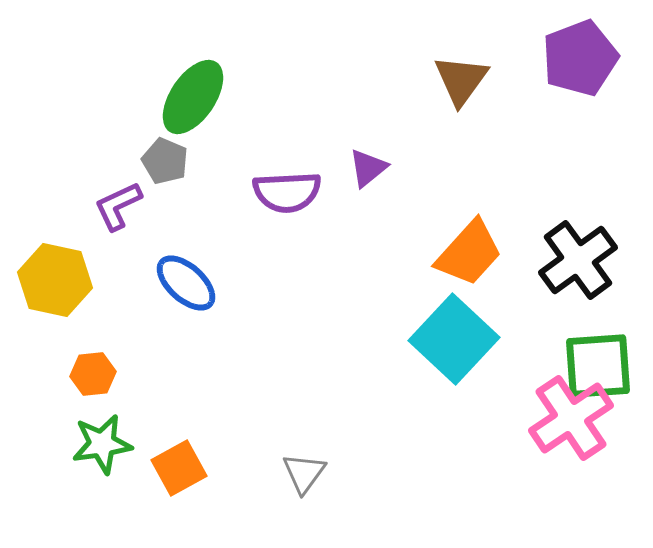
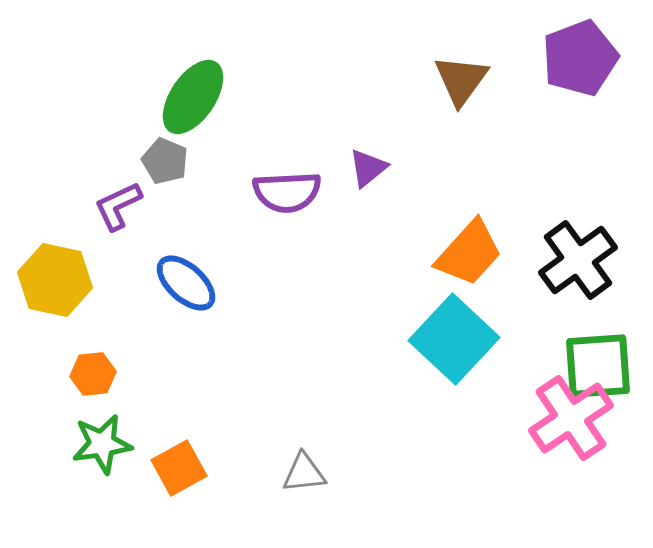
gray triangle: rotated 48 degrees clockwise
